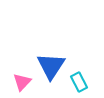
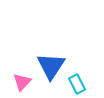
cyan rectangle: moved 2 px left, 2 px down
